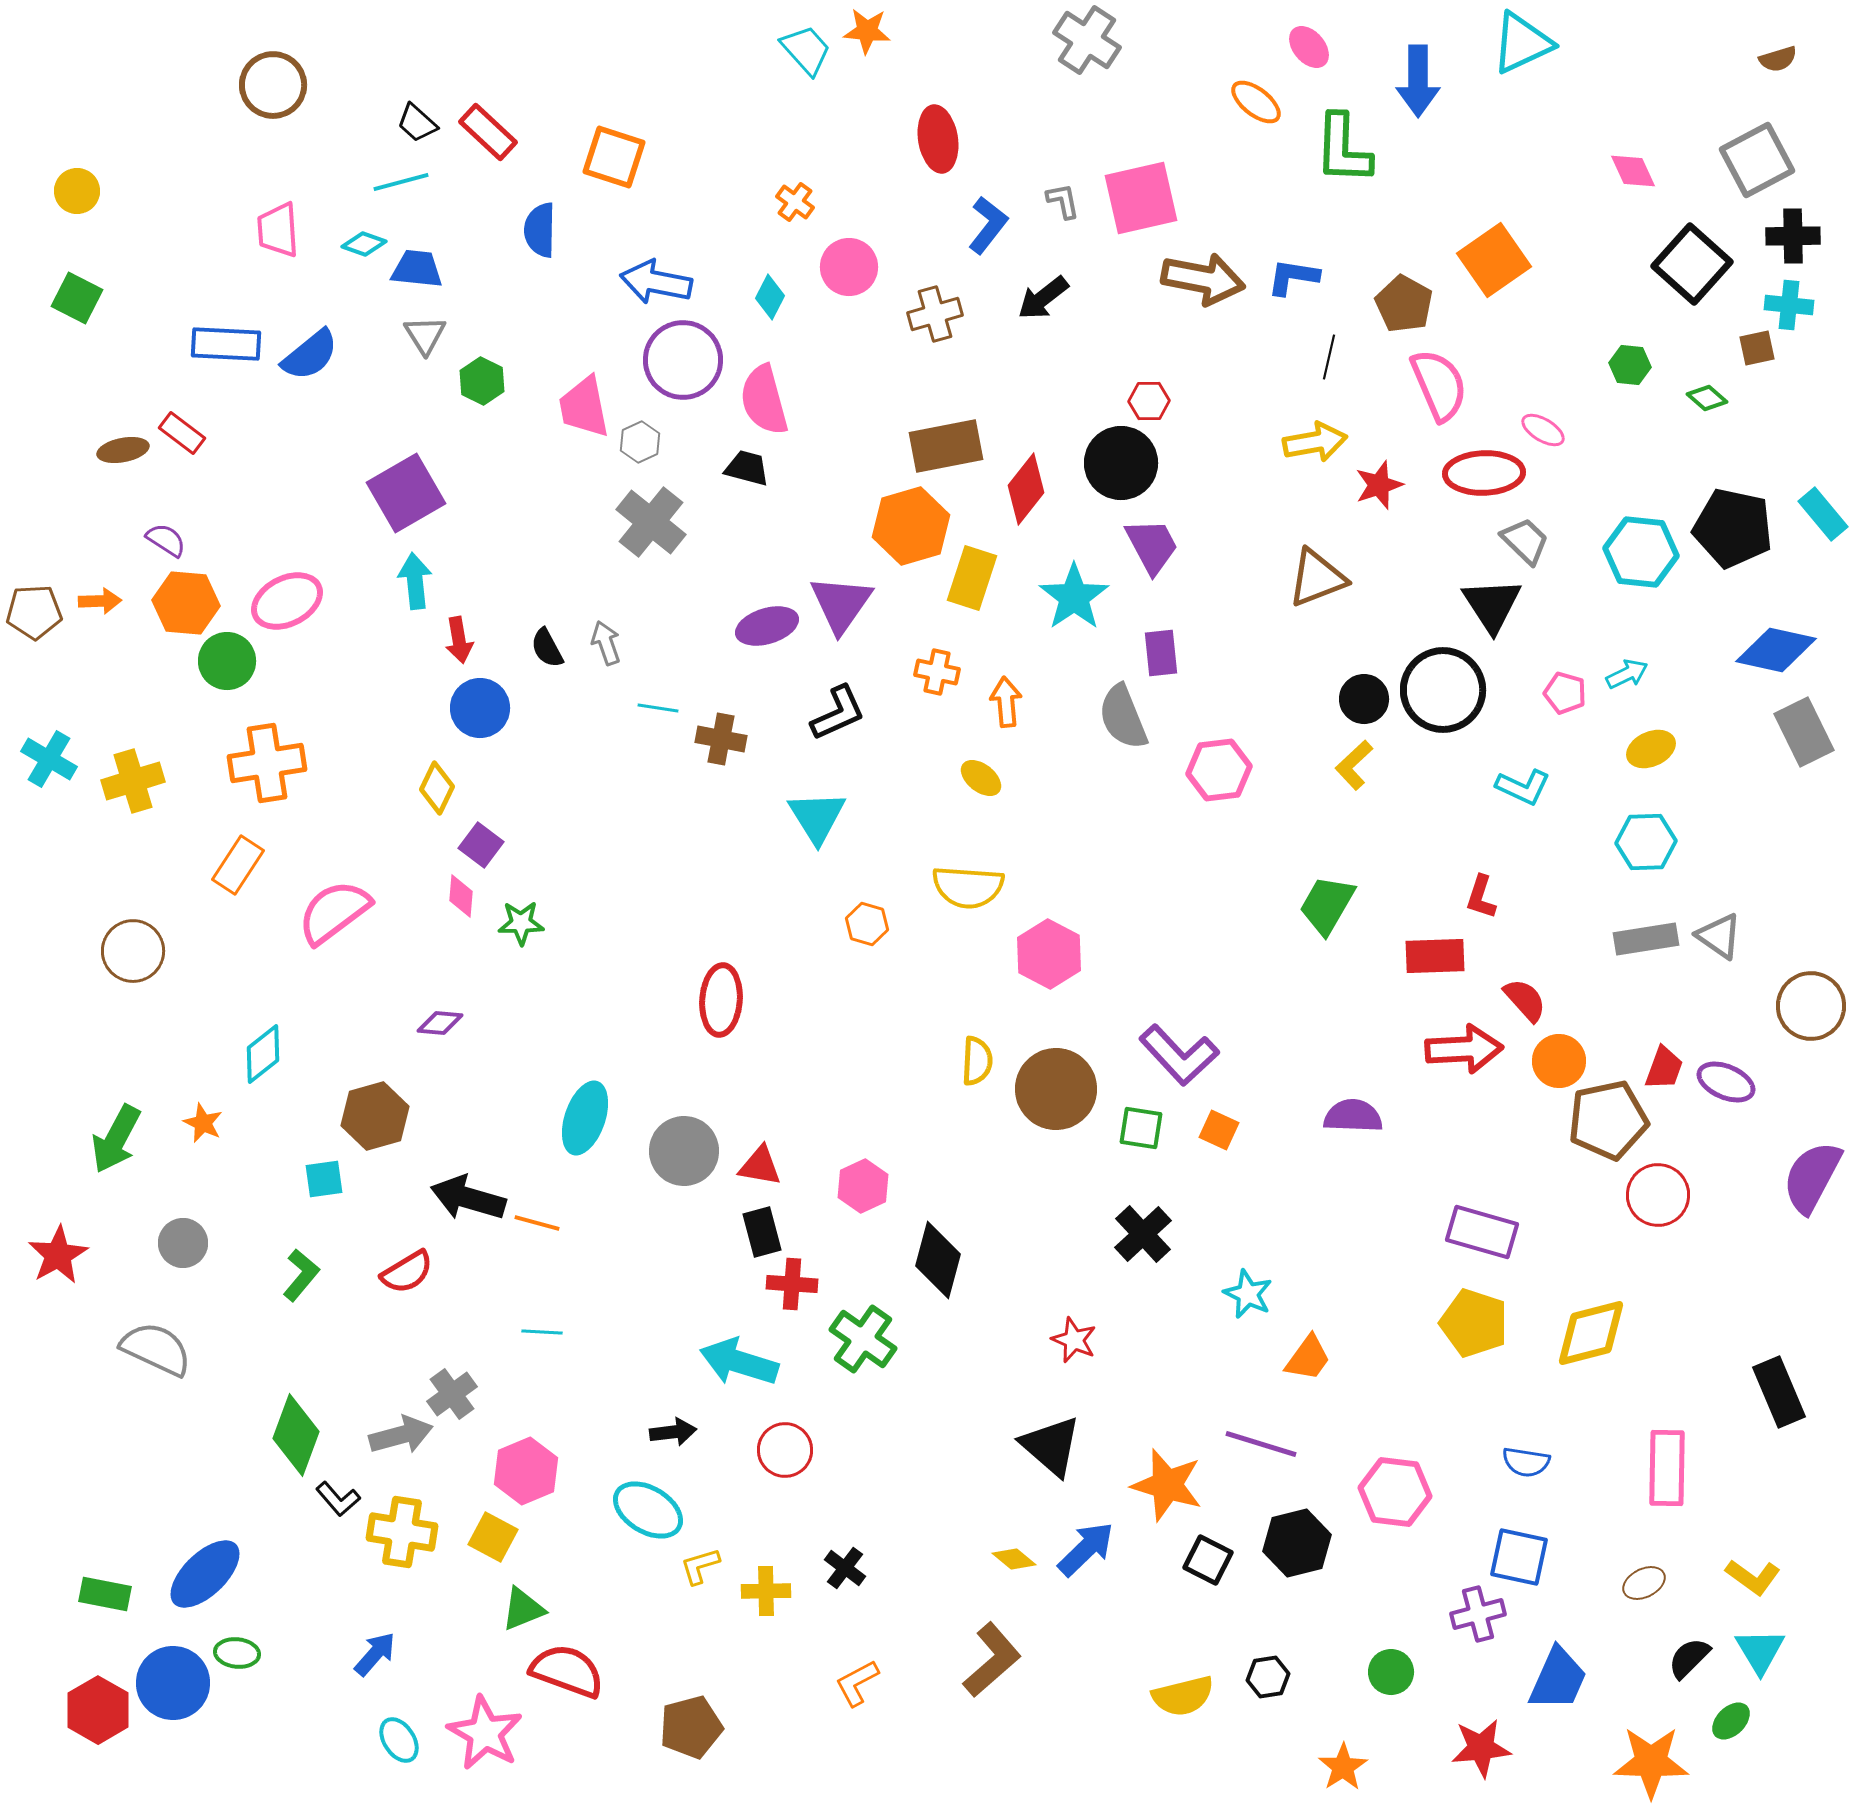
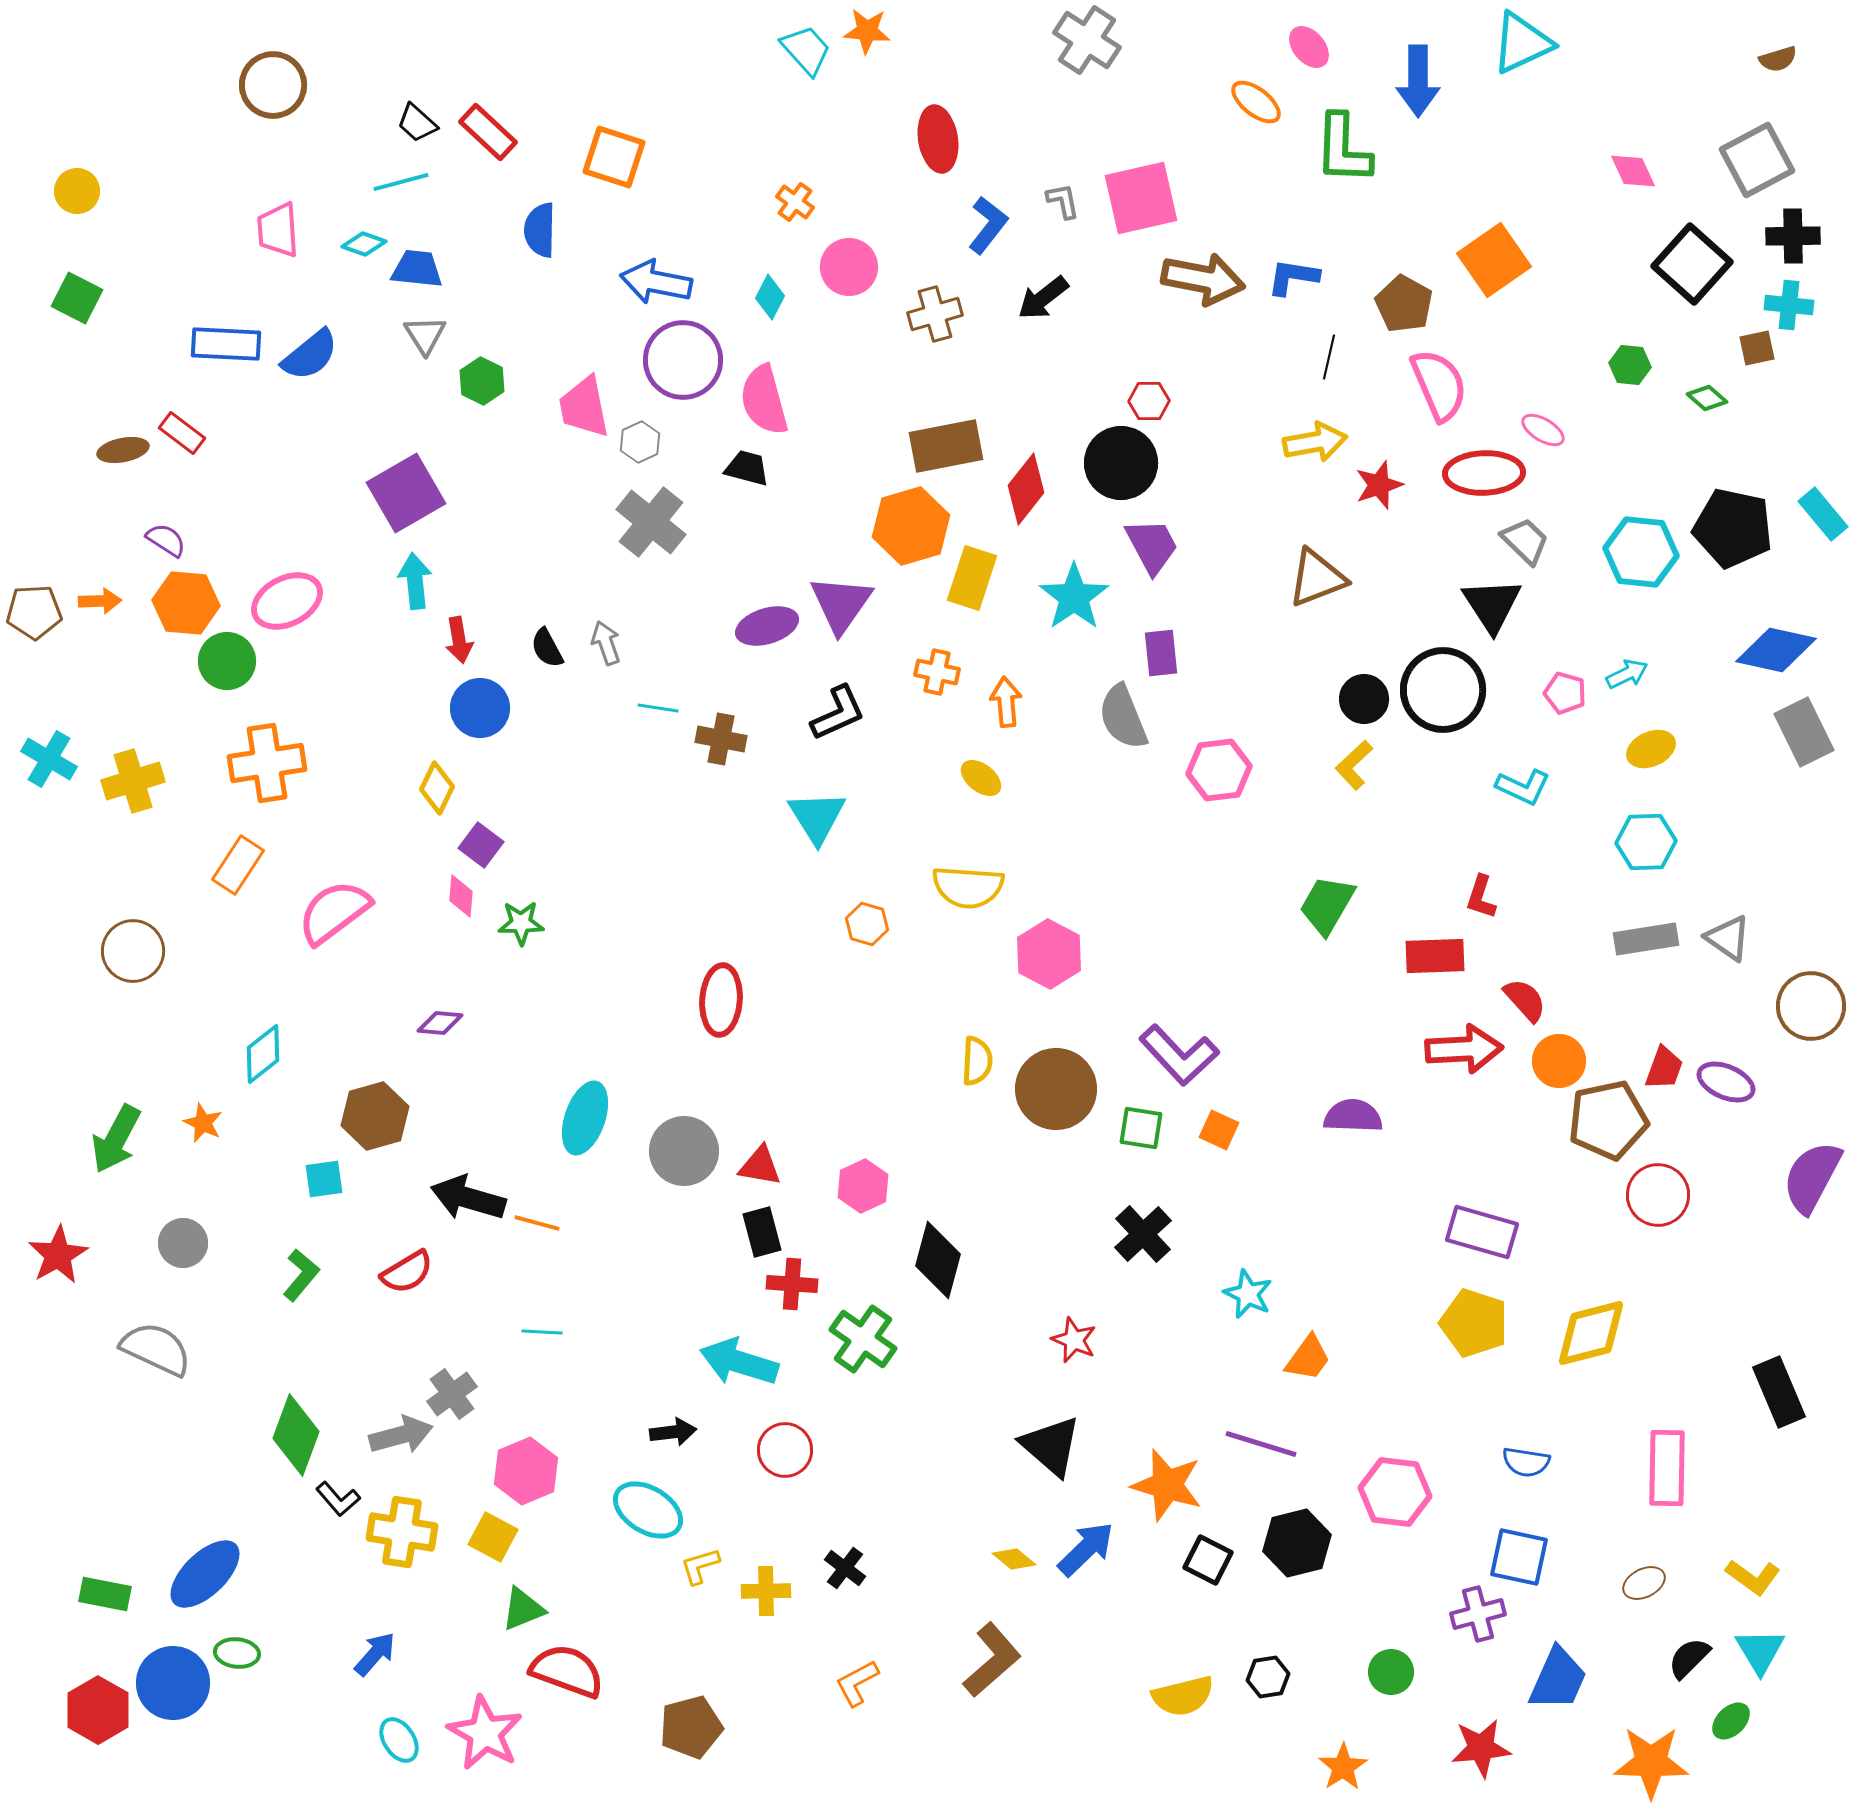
gray triangle at (1719, 936): moved 9 px right, 2 px down
